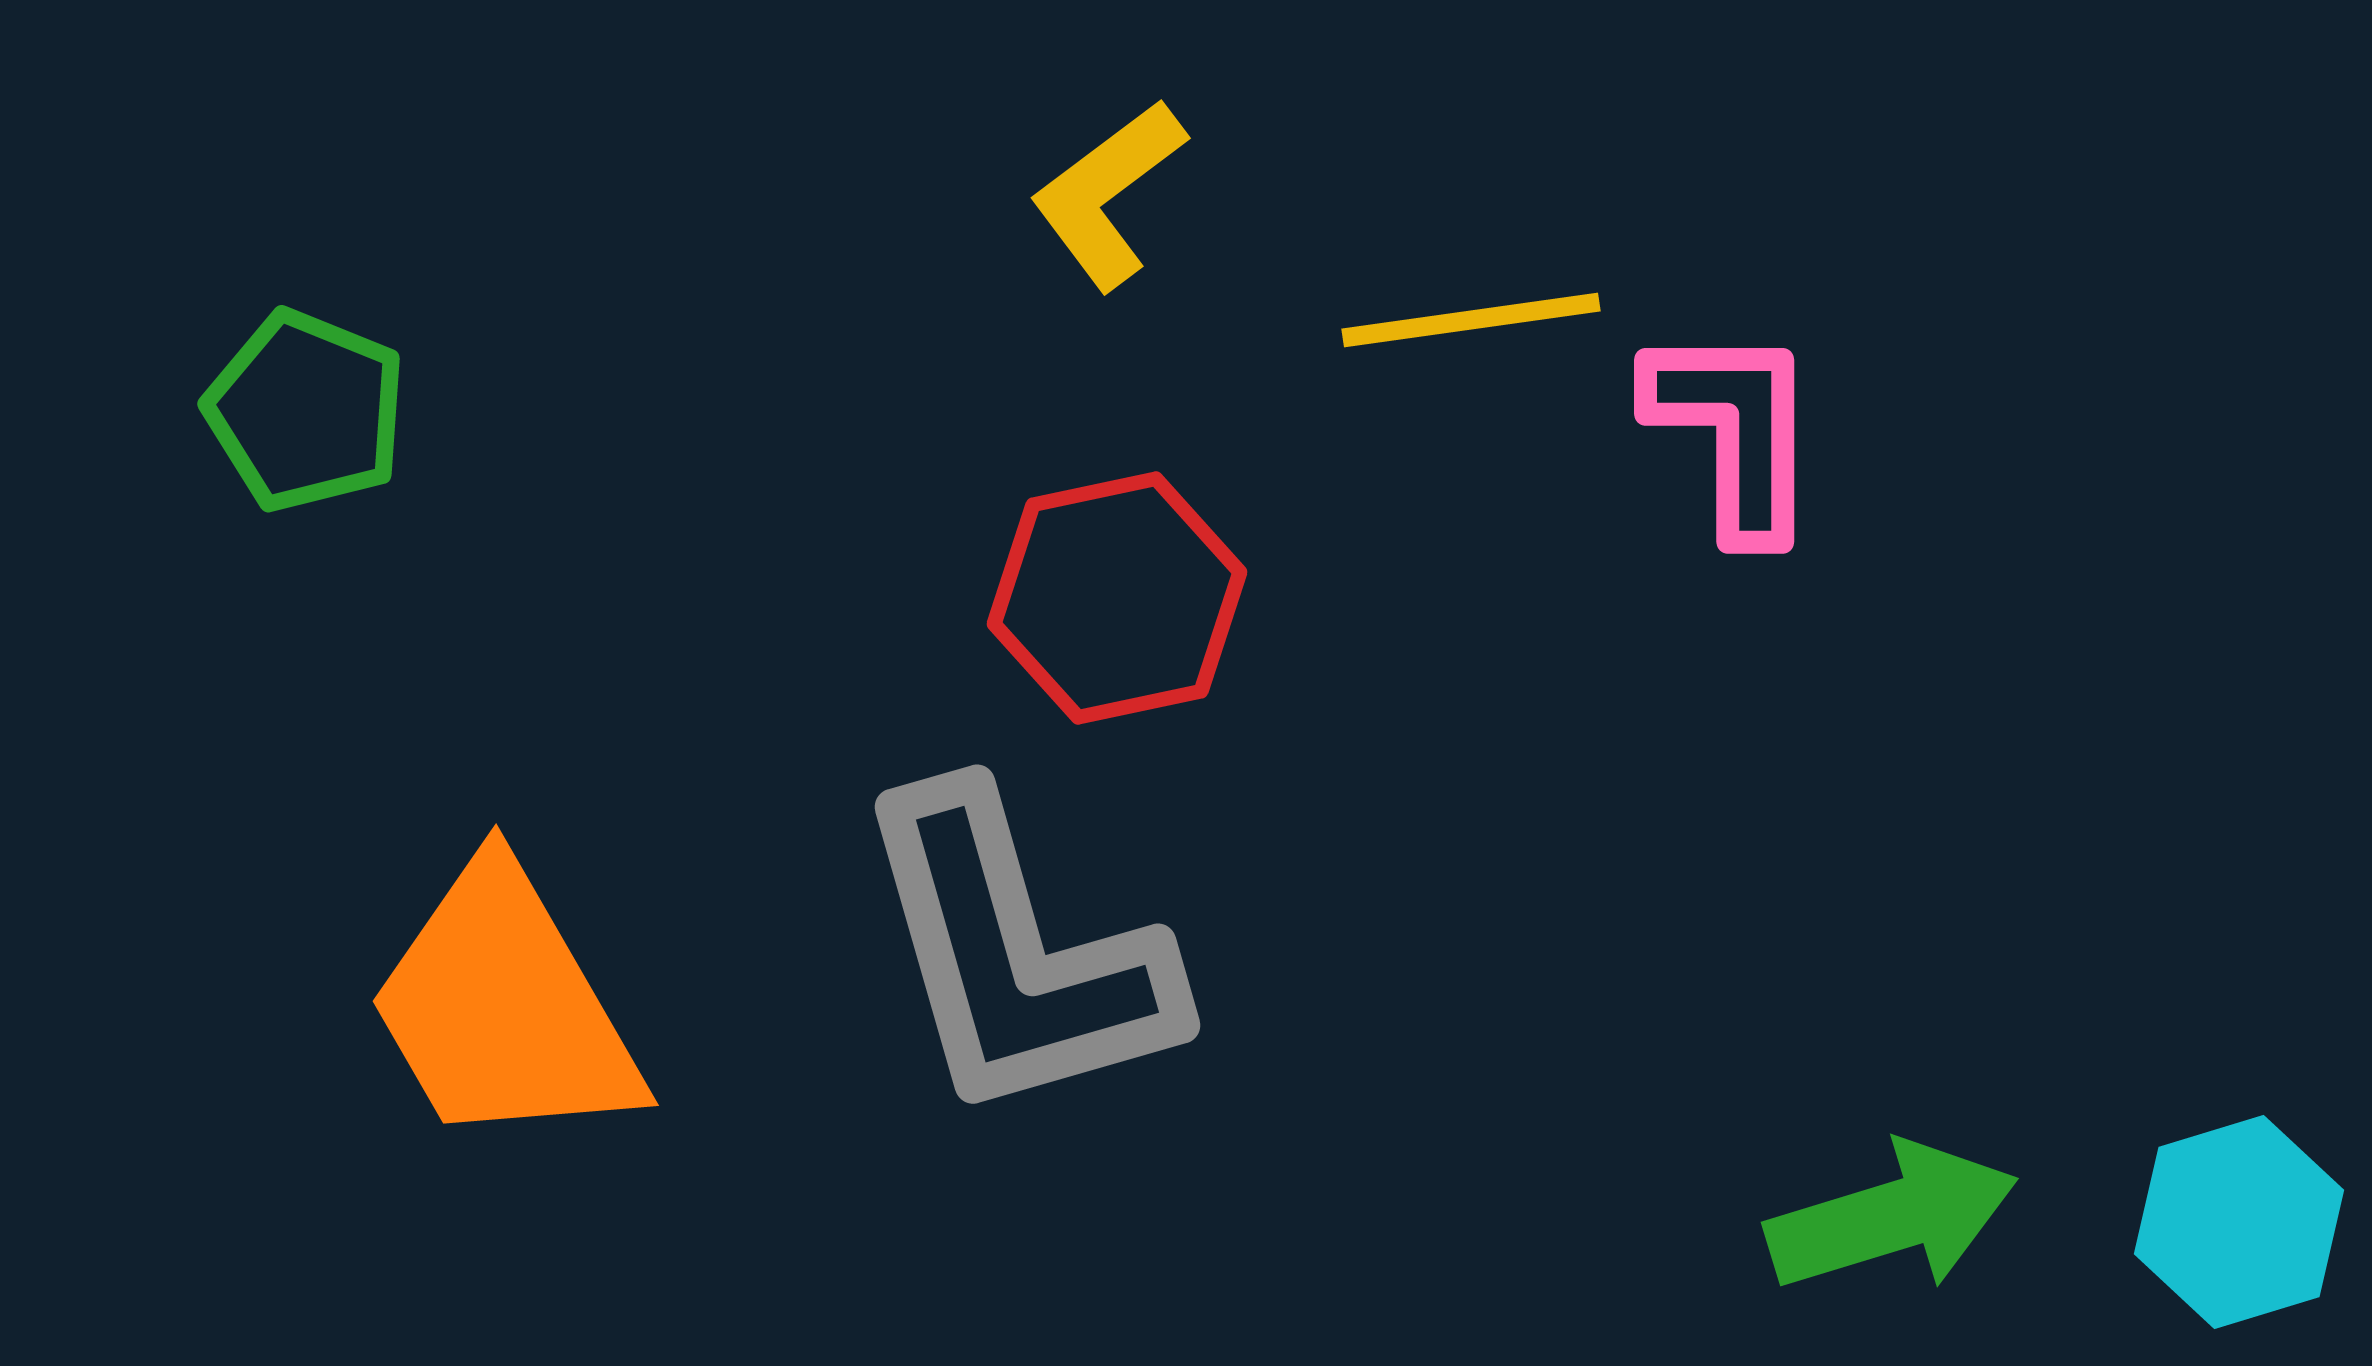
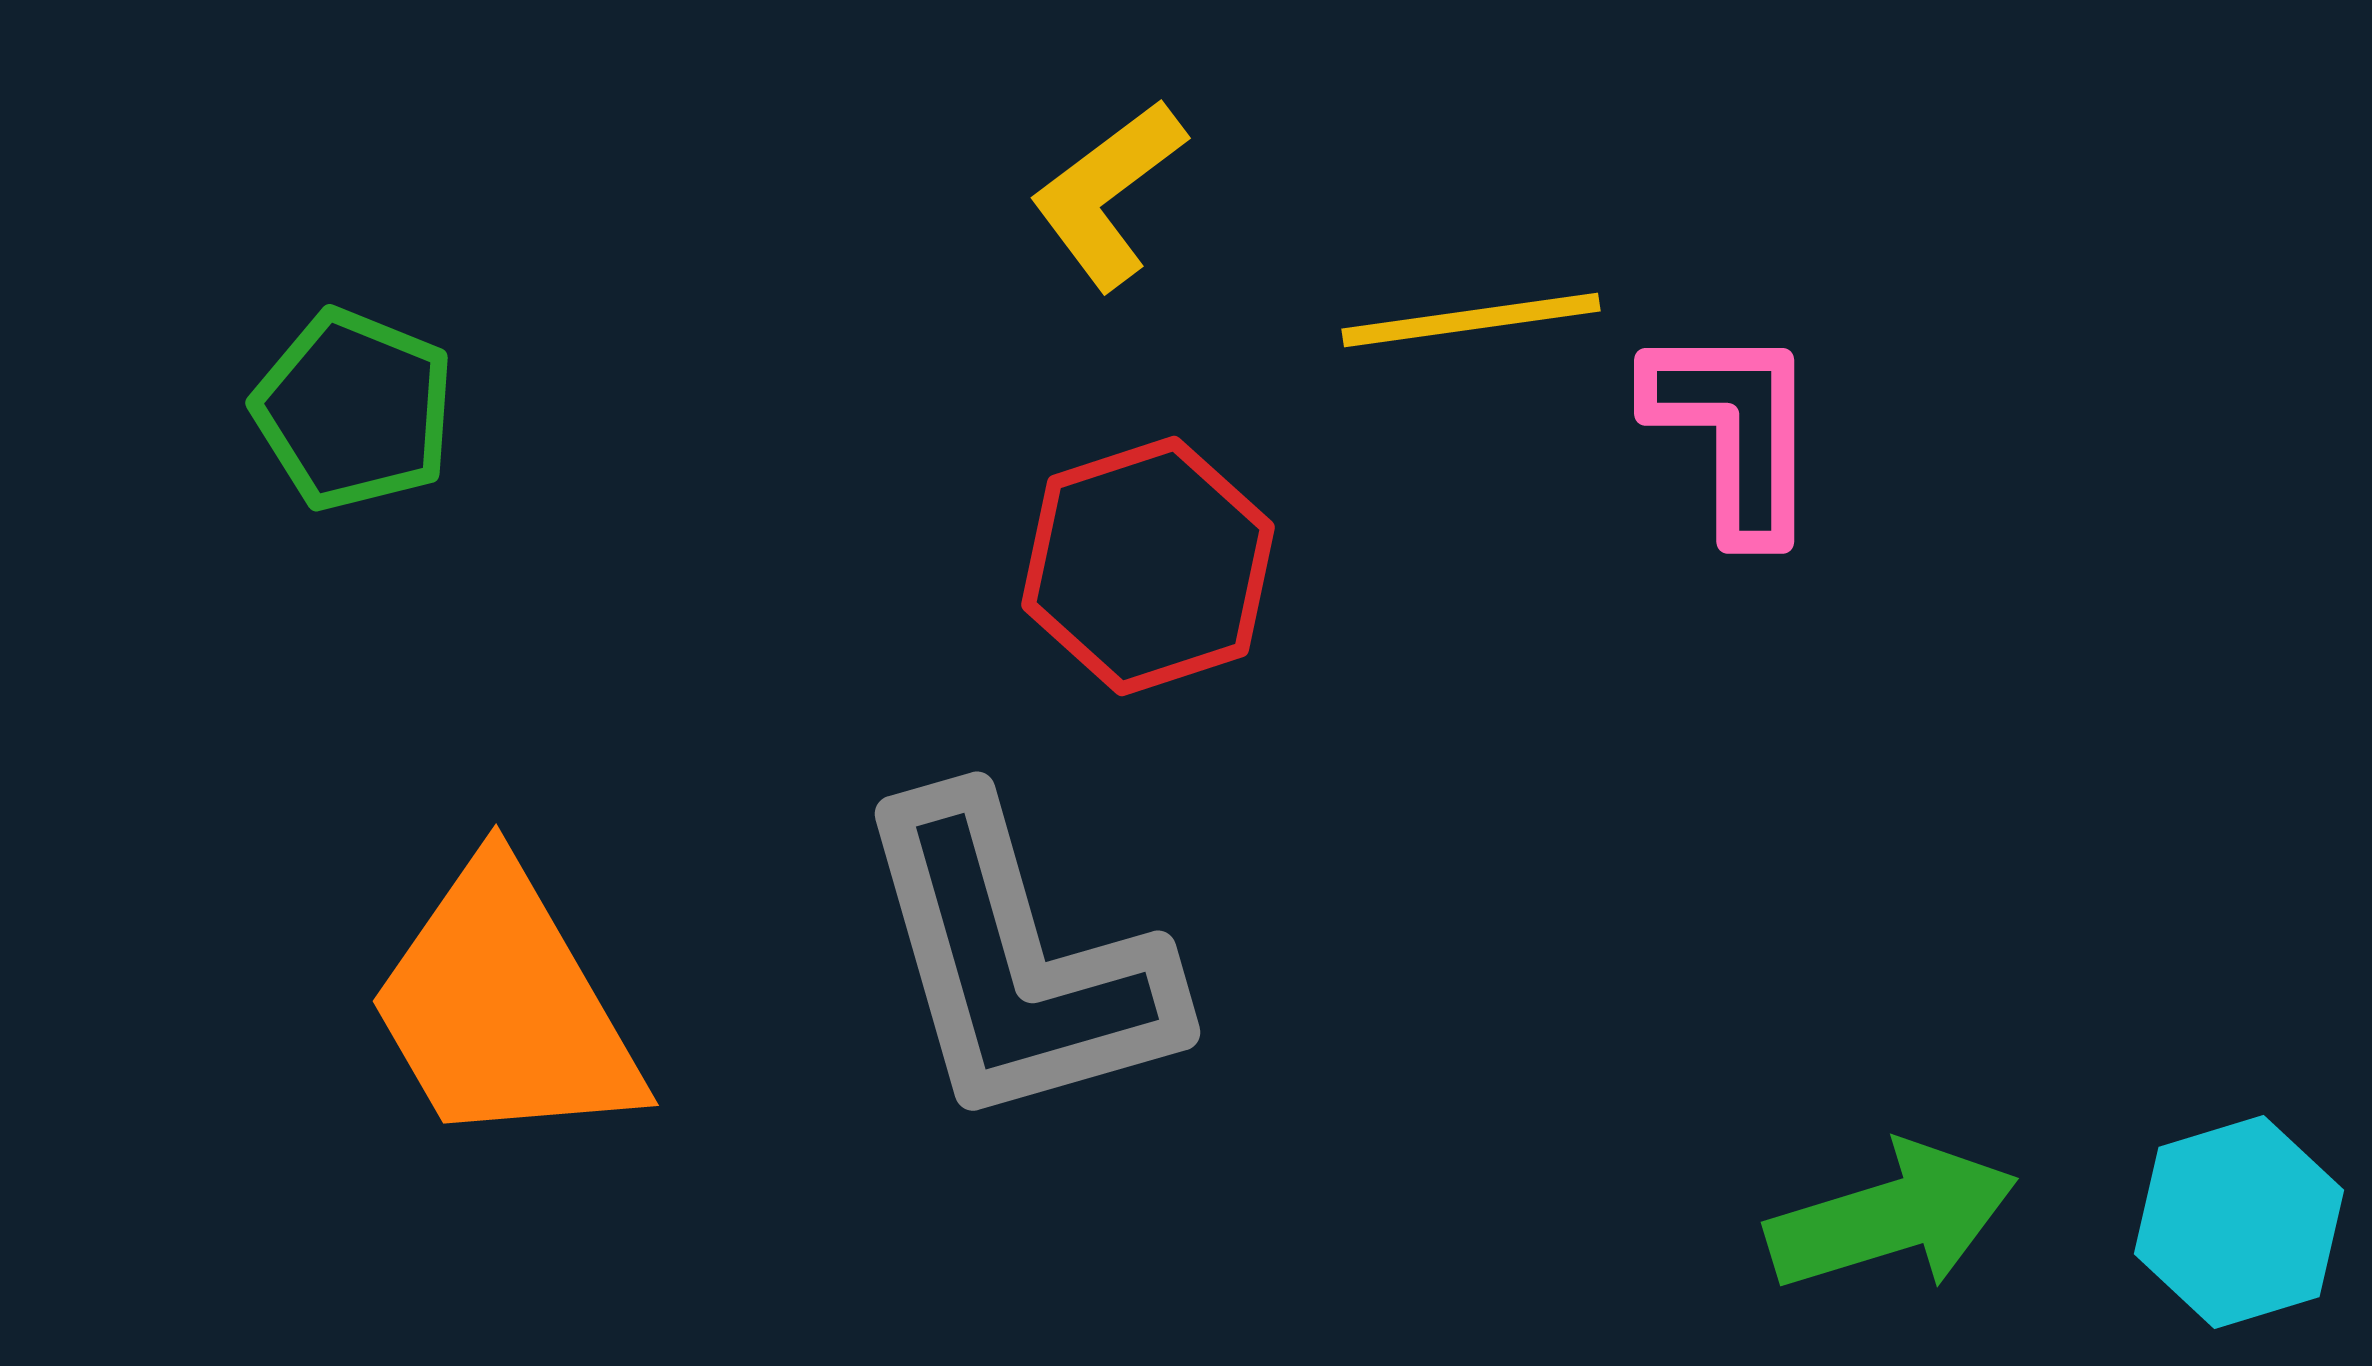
green pentagon: moved 48 px right, 1 px up
red hexagon: moved 31 px right, 32 px up; rotated 6 degrees counterclockwise
gray L-shape: moved 7 px down
